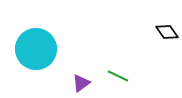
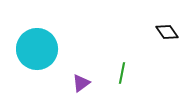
cyan circle: moved 1 px right
green line: moved 4 px right, 3 px up; rotated 75 degrees clockwise
